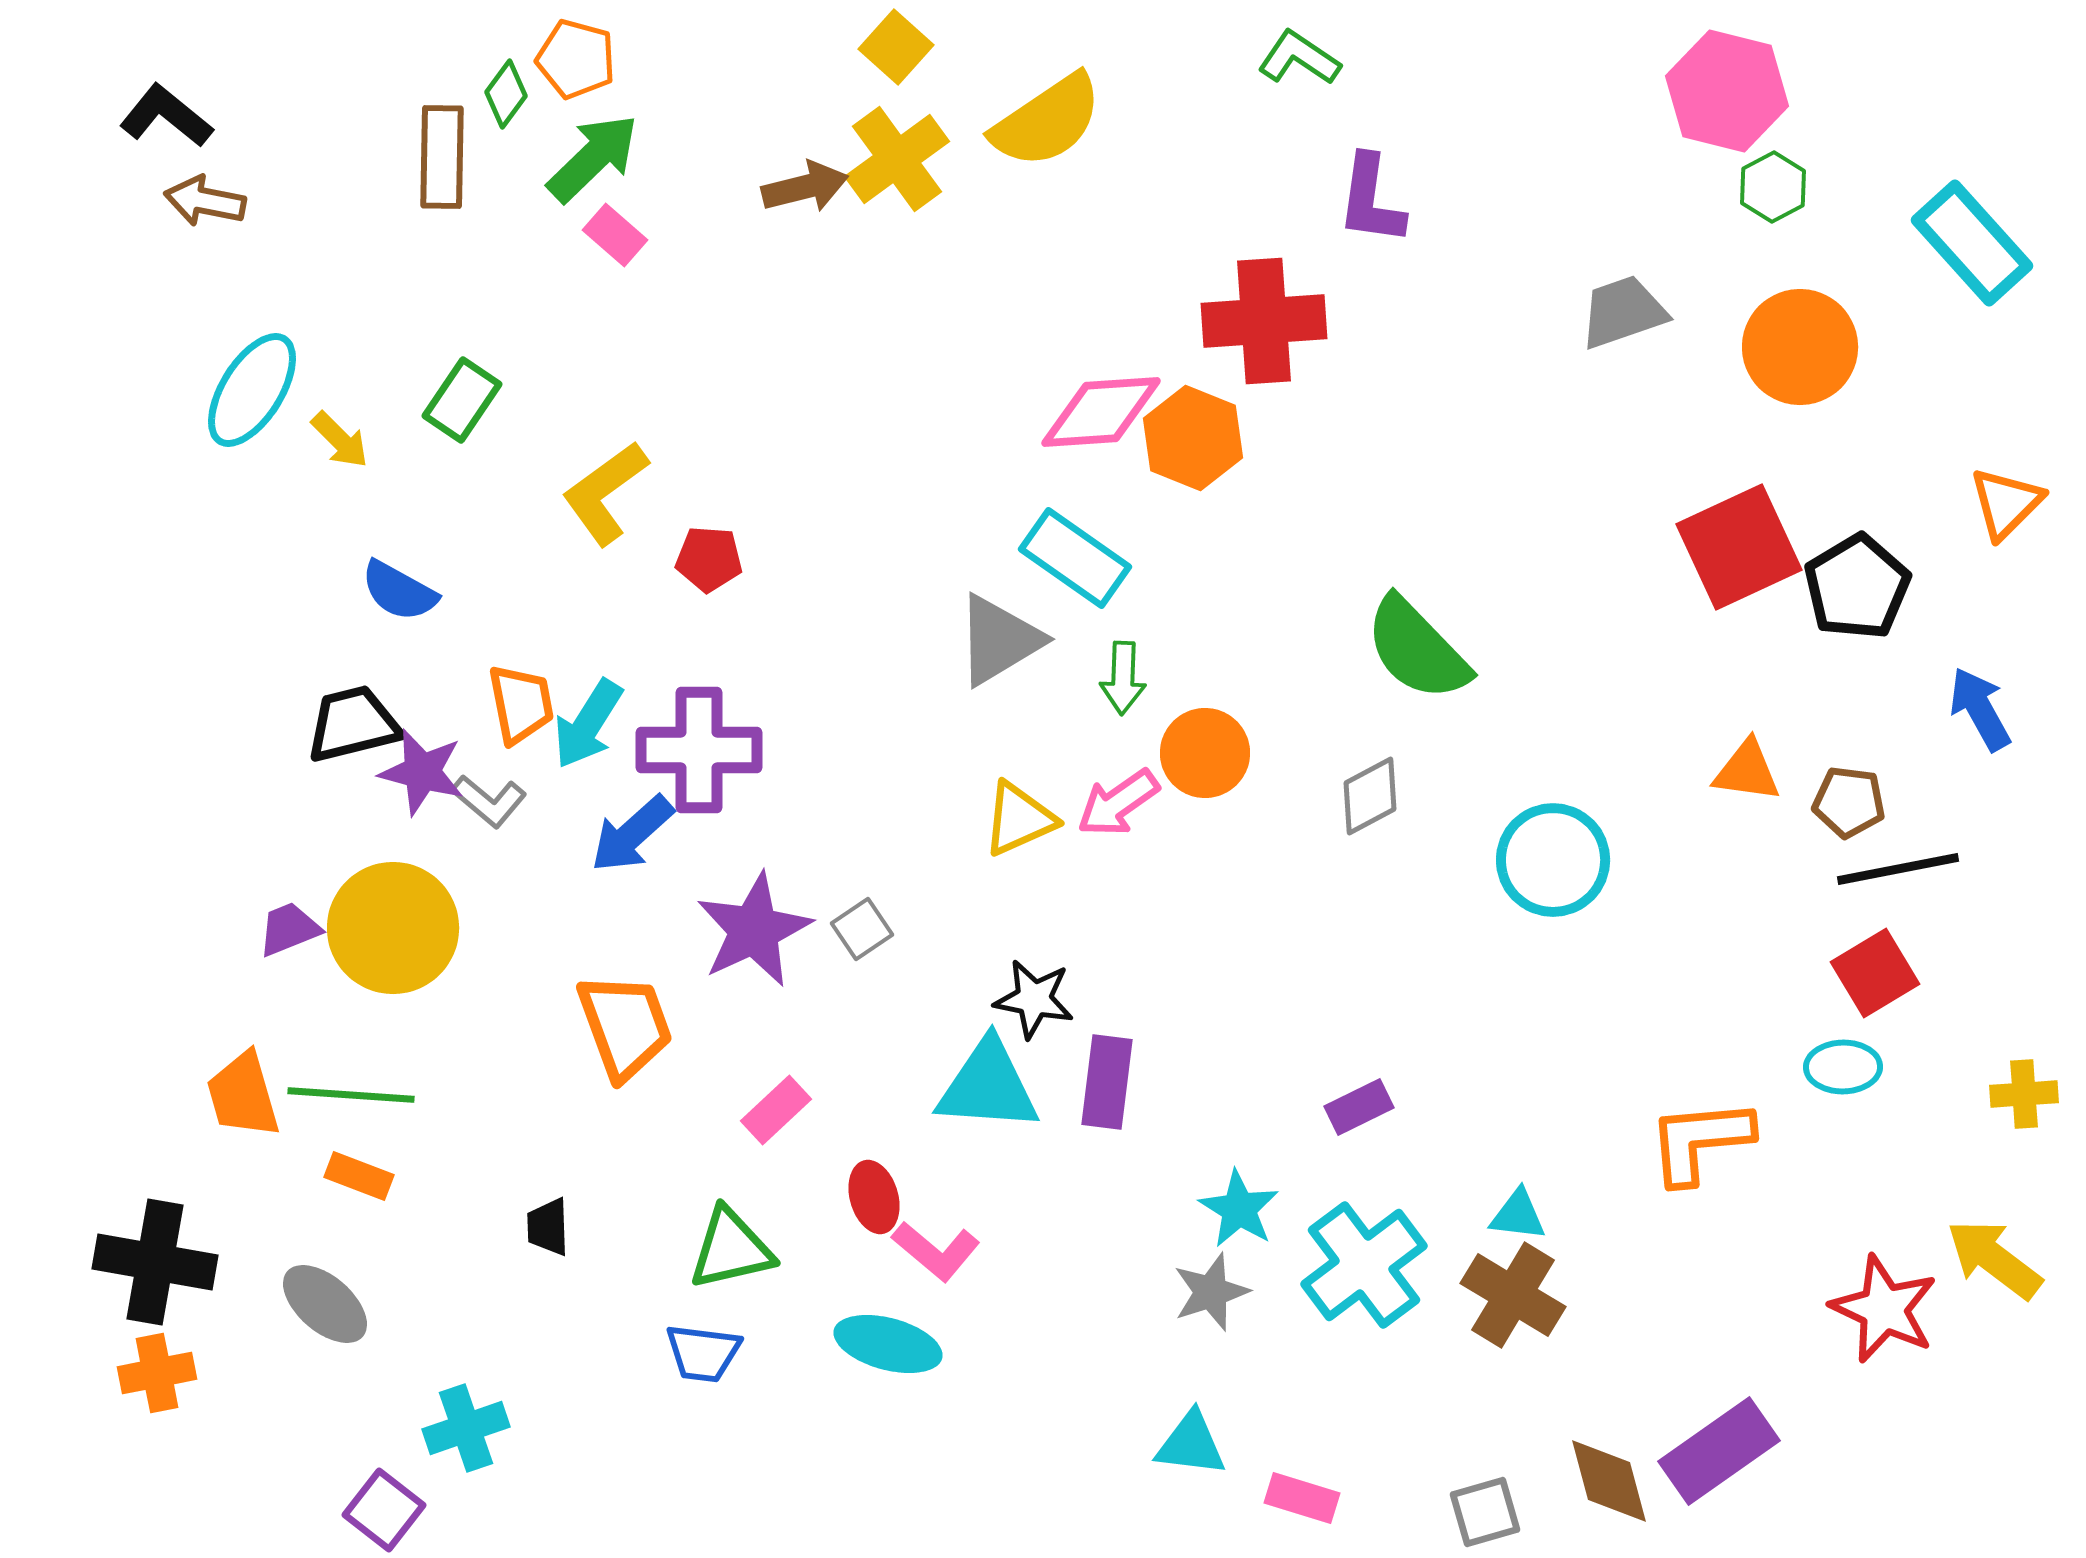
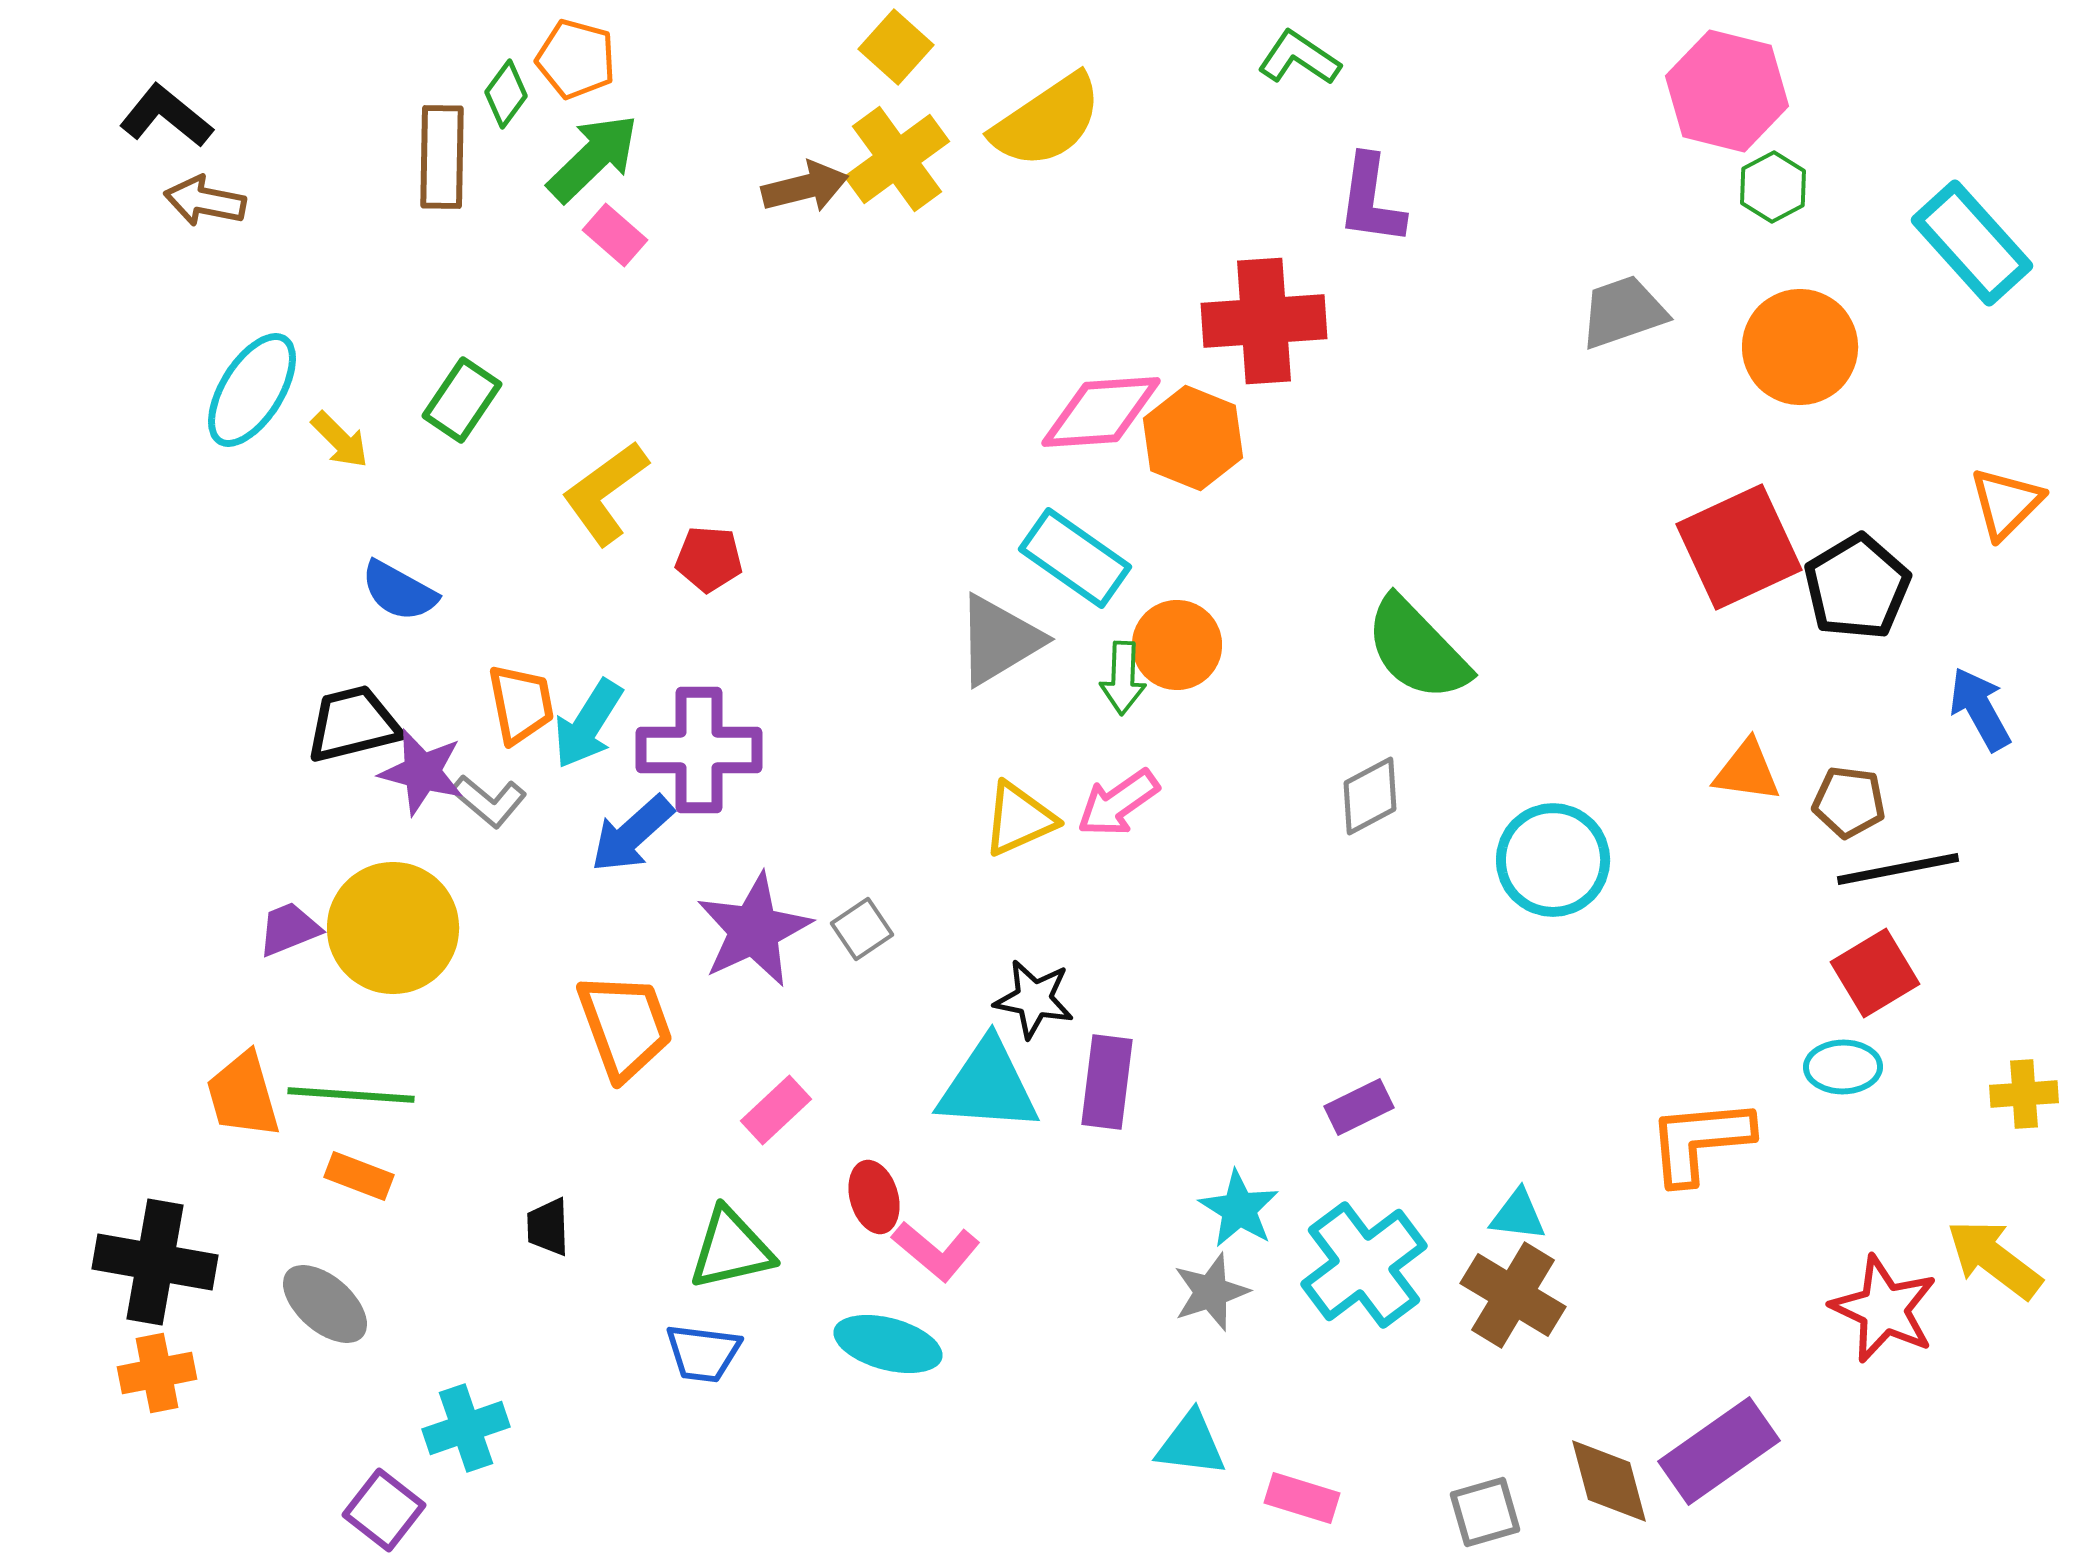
orange circle at (1205, 753): moved 28 px left, 108 px up
